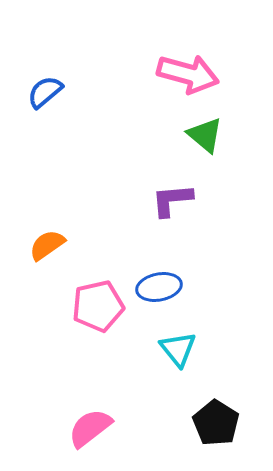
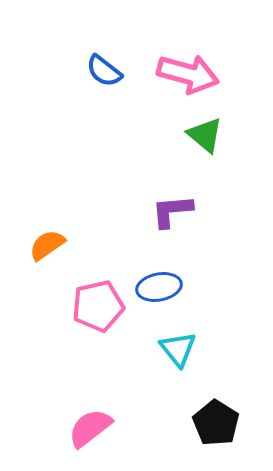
blue semicircle: moved 59 px right, 21 px up; rotated 102 degrees counterclockwise
purple L-shape: moved 11 px down
